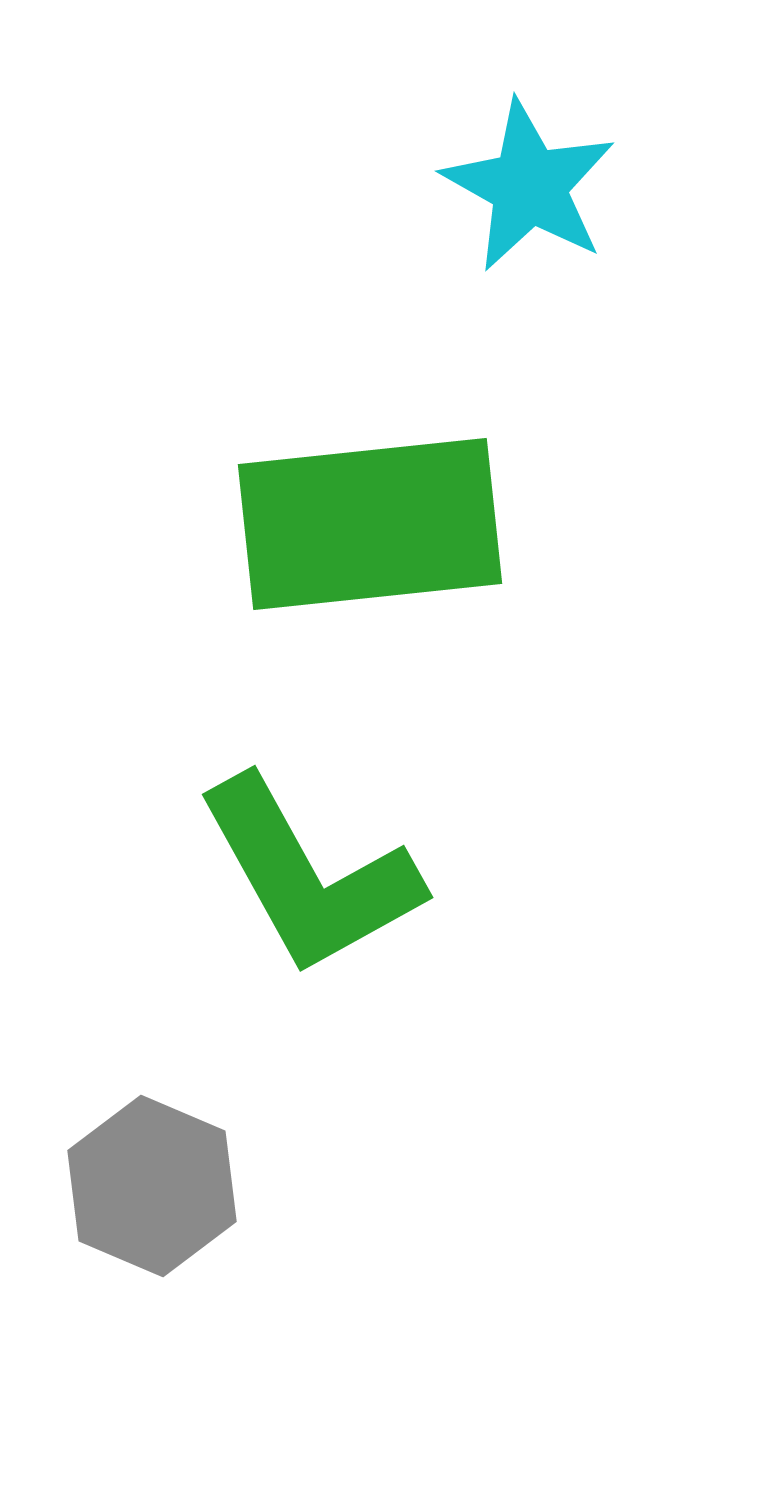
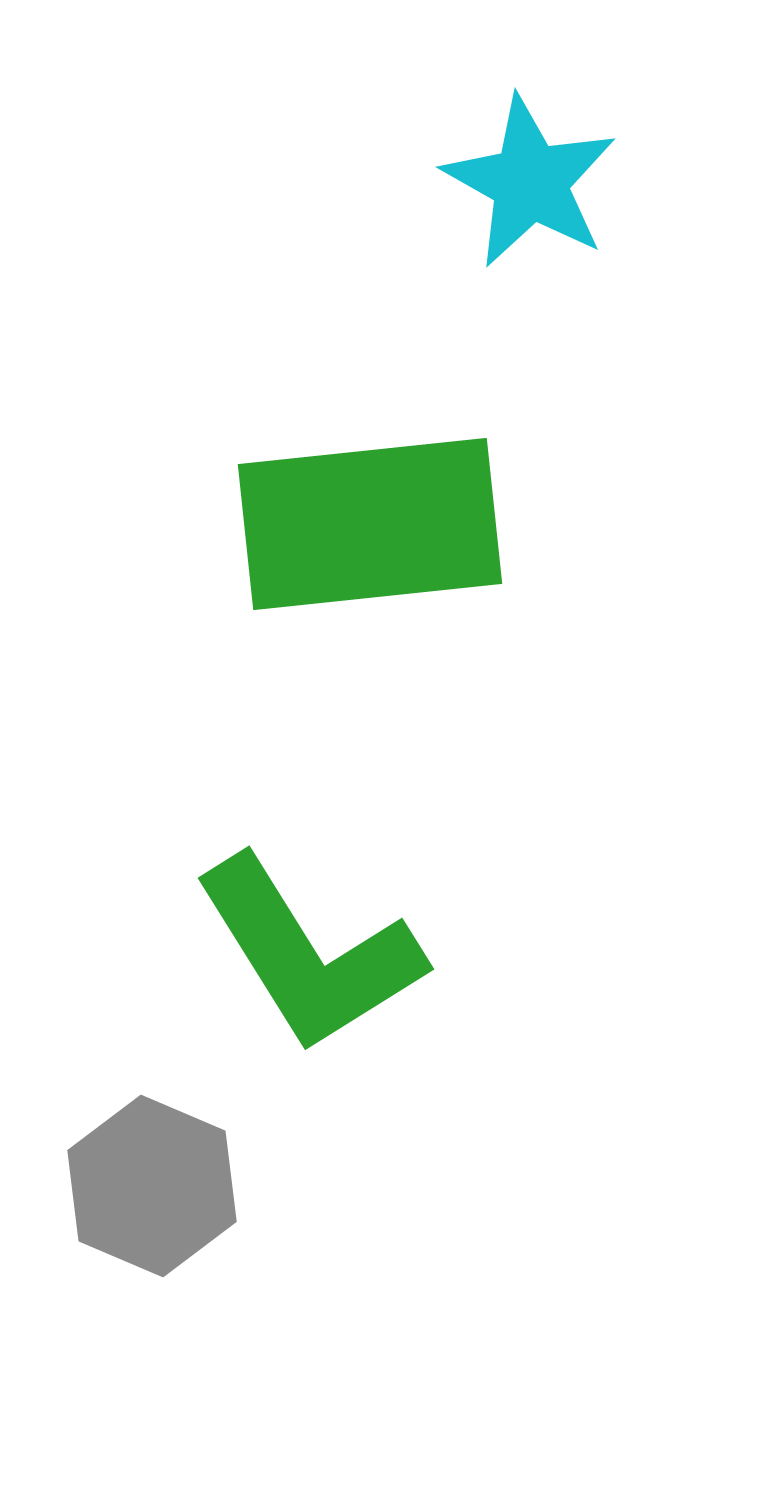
cyan star: moved 1 px right, 4 px up
green L-shape: moved 78 px down; rotated 3 degrees counterclockwise
